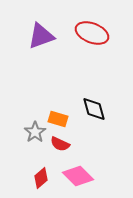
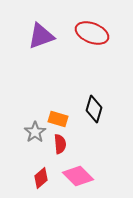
black diamond: rotated 32 degrees clockwise
red semicircle: rotated 120 degrees counterclockwise
